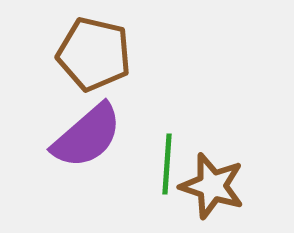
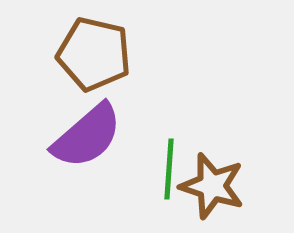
green line: moved 2 px right, 5 px down
